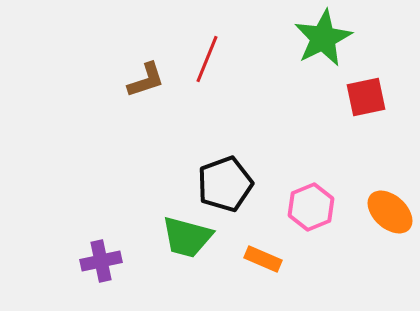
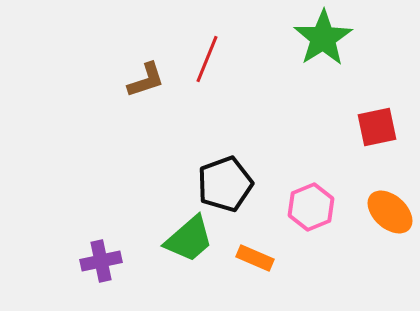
green star: rotated 6 degrees counterclockwise
red square: moved 11 px right, 30 px down
green trapezoid: moved 2 px right, 2 px down; rotated 56 degrees counterclockwise
orange rectangle: moved 8 px left, 1 px up
